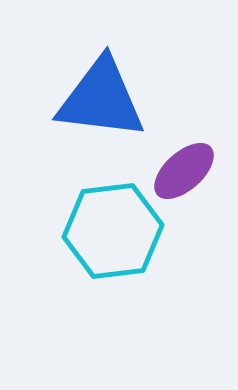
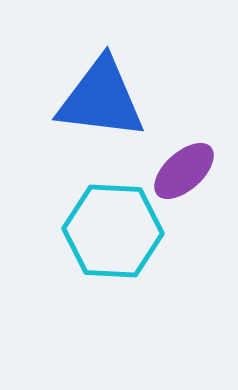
cyan hexagon: rotated 10 degrees clockwise
